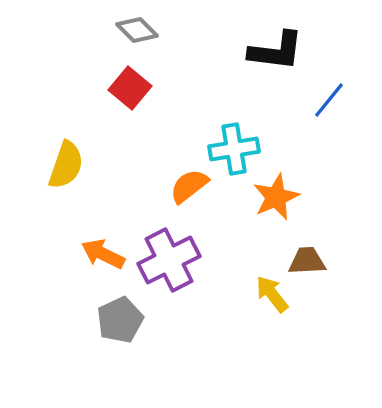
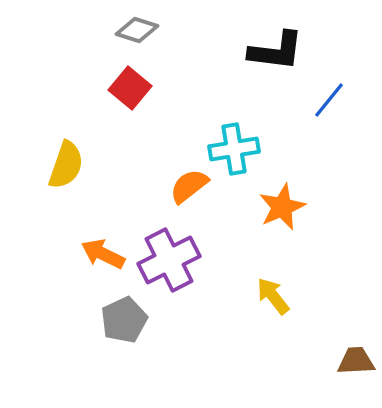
gray diamond: rotated 27 degrees counterclockwise
orange star: moved 6 px right, 10 px down
brown trapezoid: moved 49 px right, 100 px down
yellow arrow: moved 1 px right, 2 px down
gray pentagon: moved 4 px right
